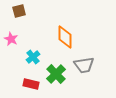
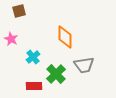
red rectangle: moved 3 px right, 2 px down; rotated 14 degrees counterclockwise
